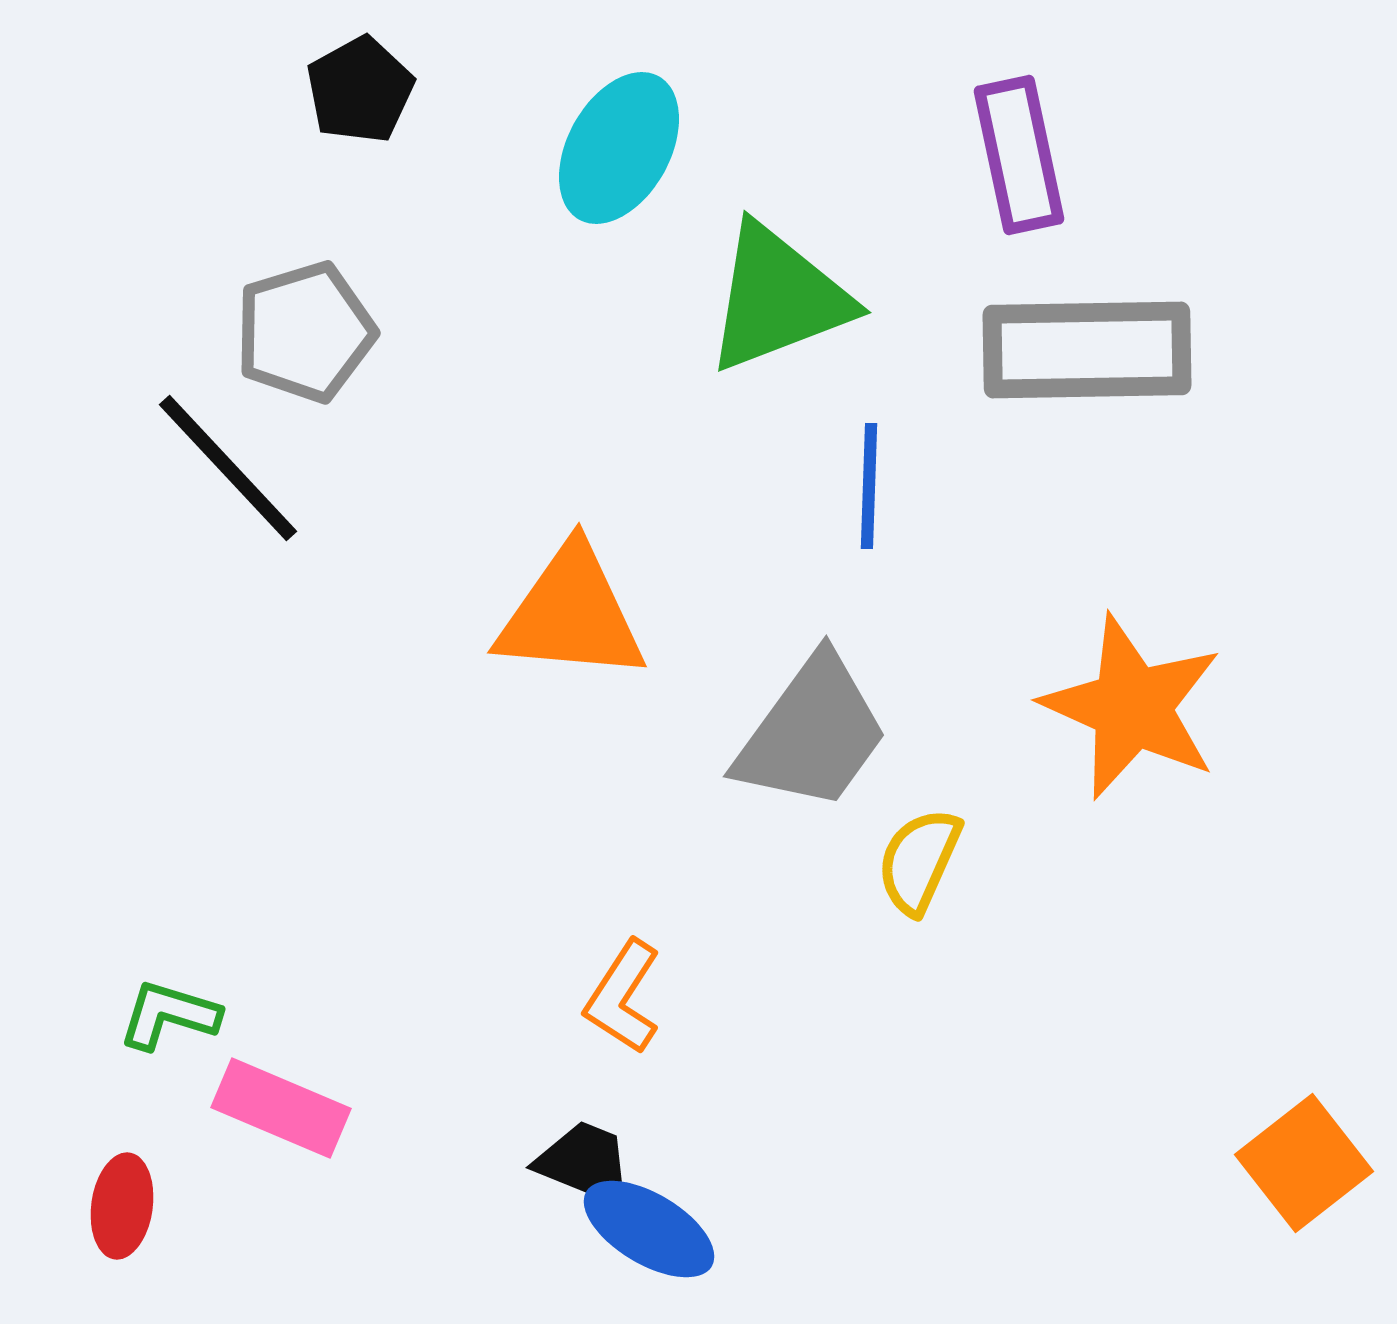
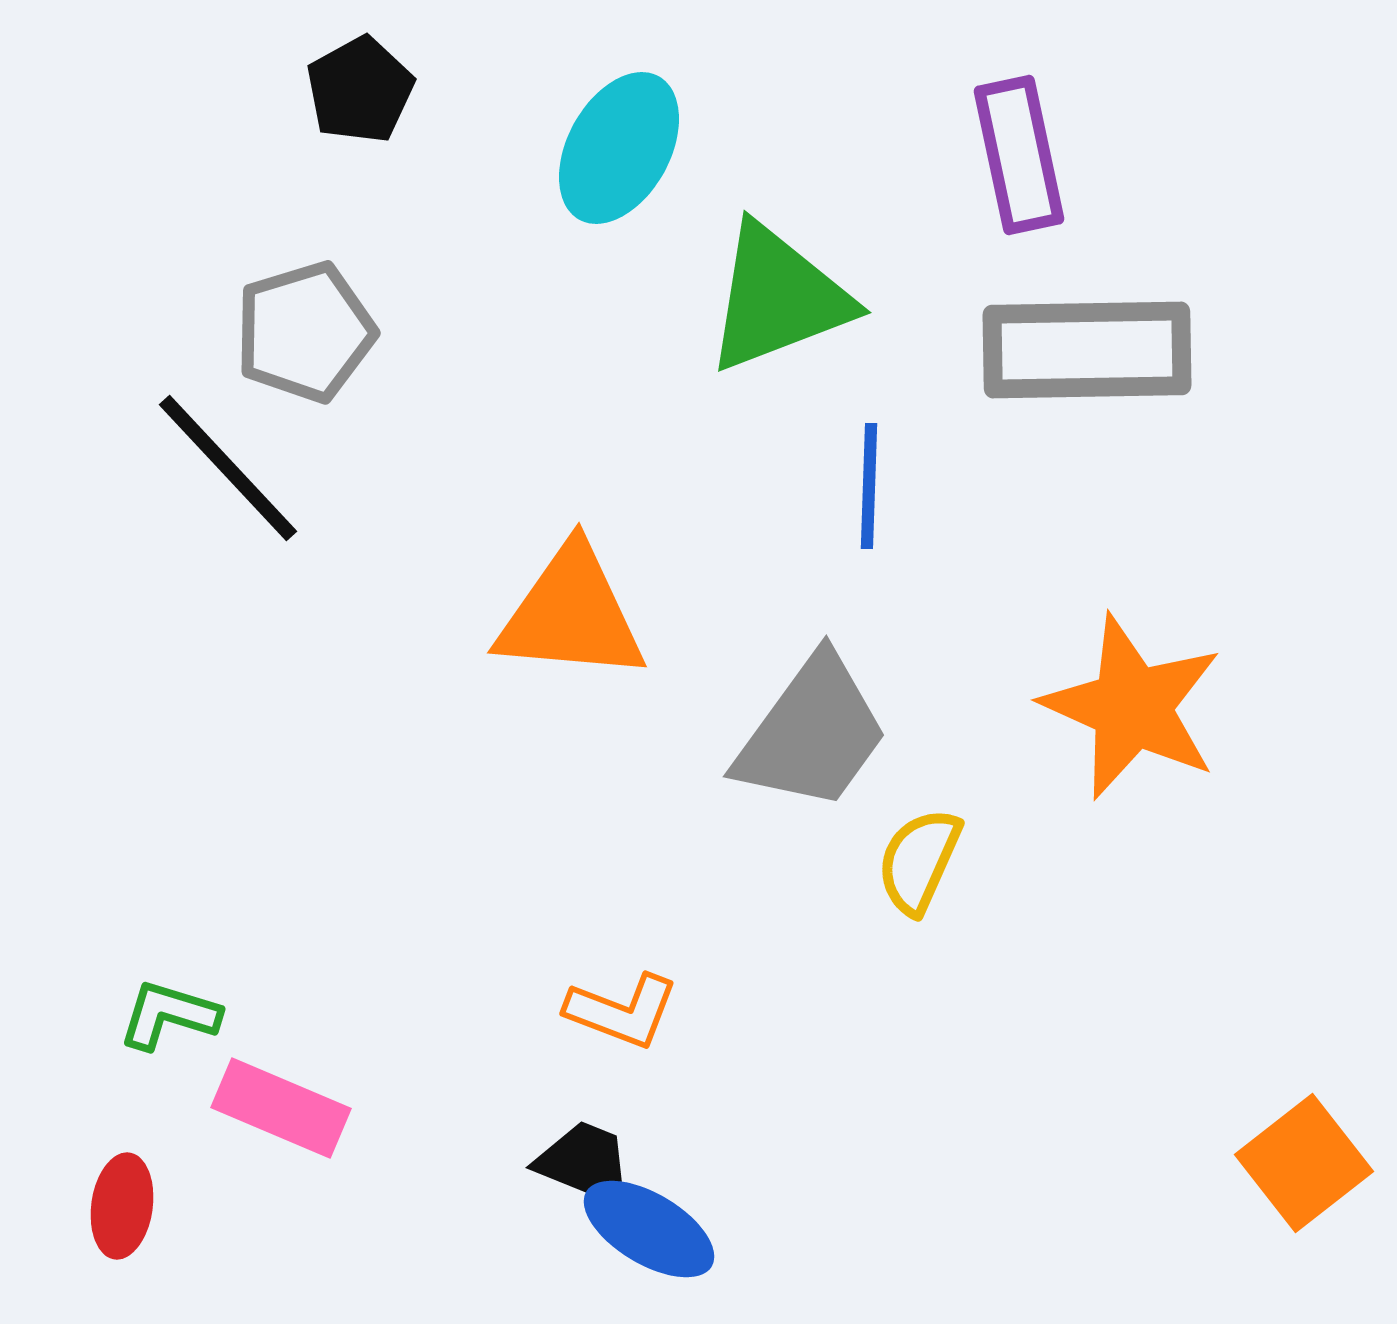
orange L-shape: moved 1 px left, 14 px down; rotated 102 degrees counterclockwise
